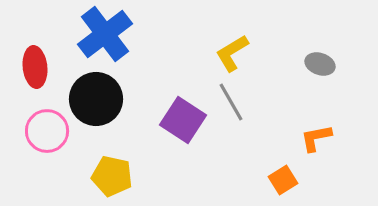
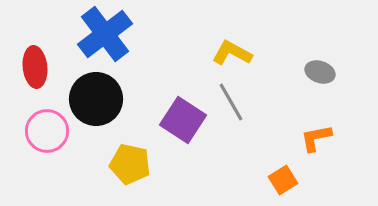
yellow L-shape: rotated 60 degrees clockwise
gray ellipse: moved 8 px down
yellow pentagon: moved 18 px right, 12 px up
